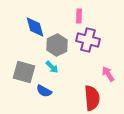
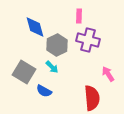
gray square: rotated 15 degrees clockwise
